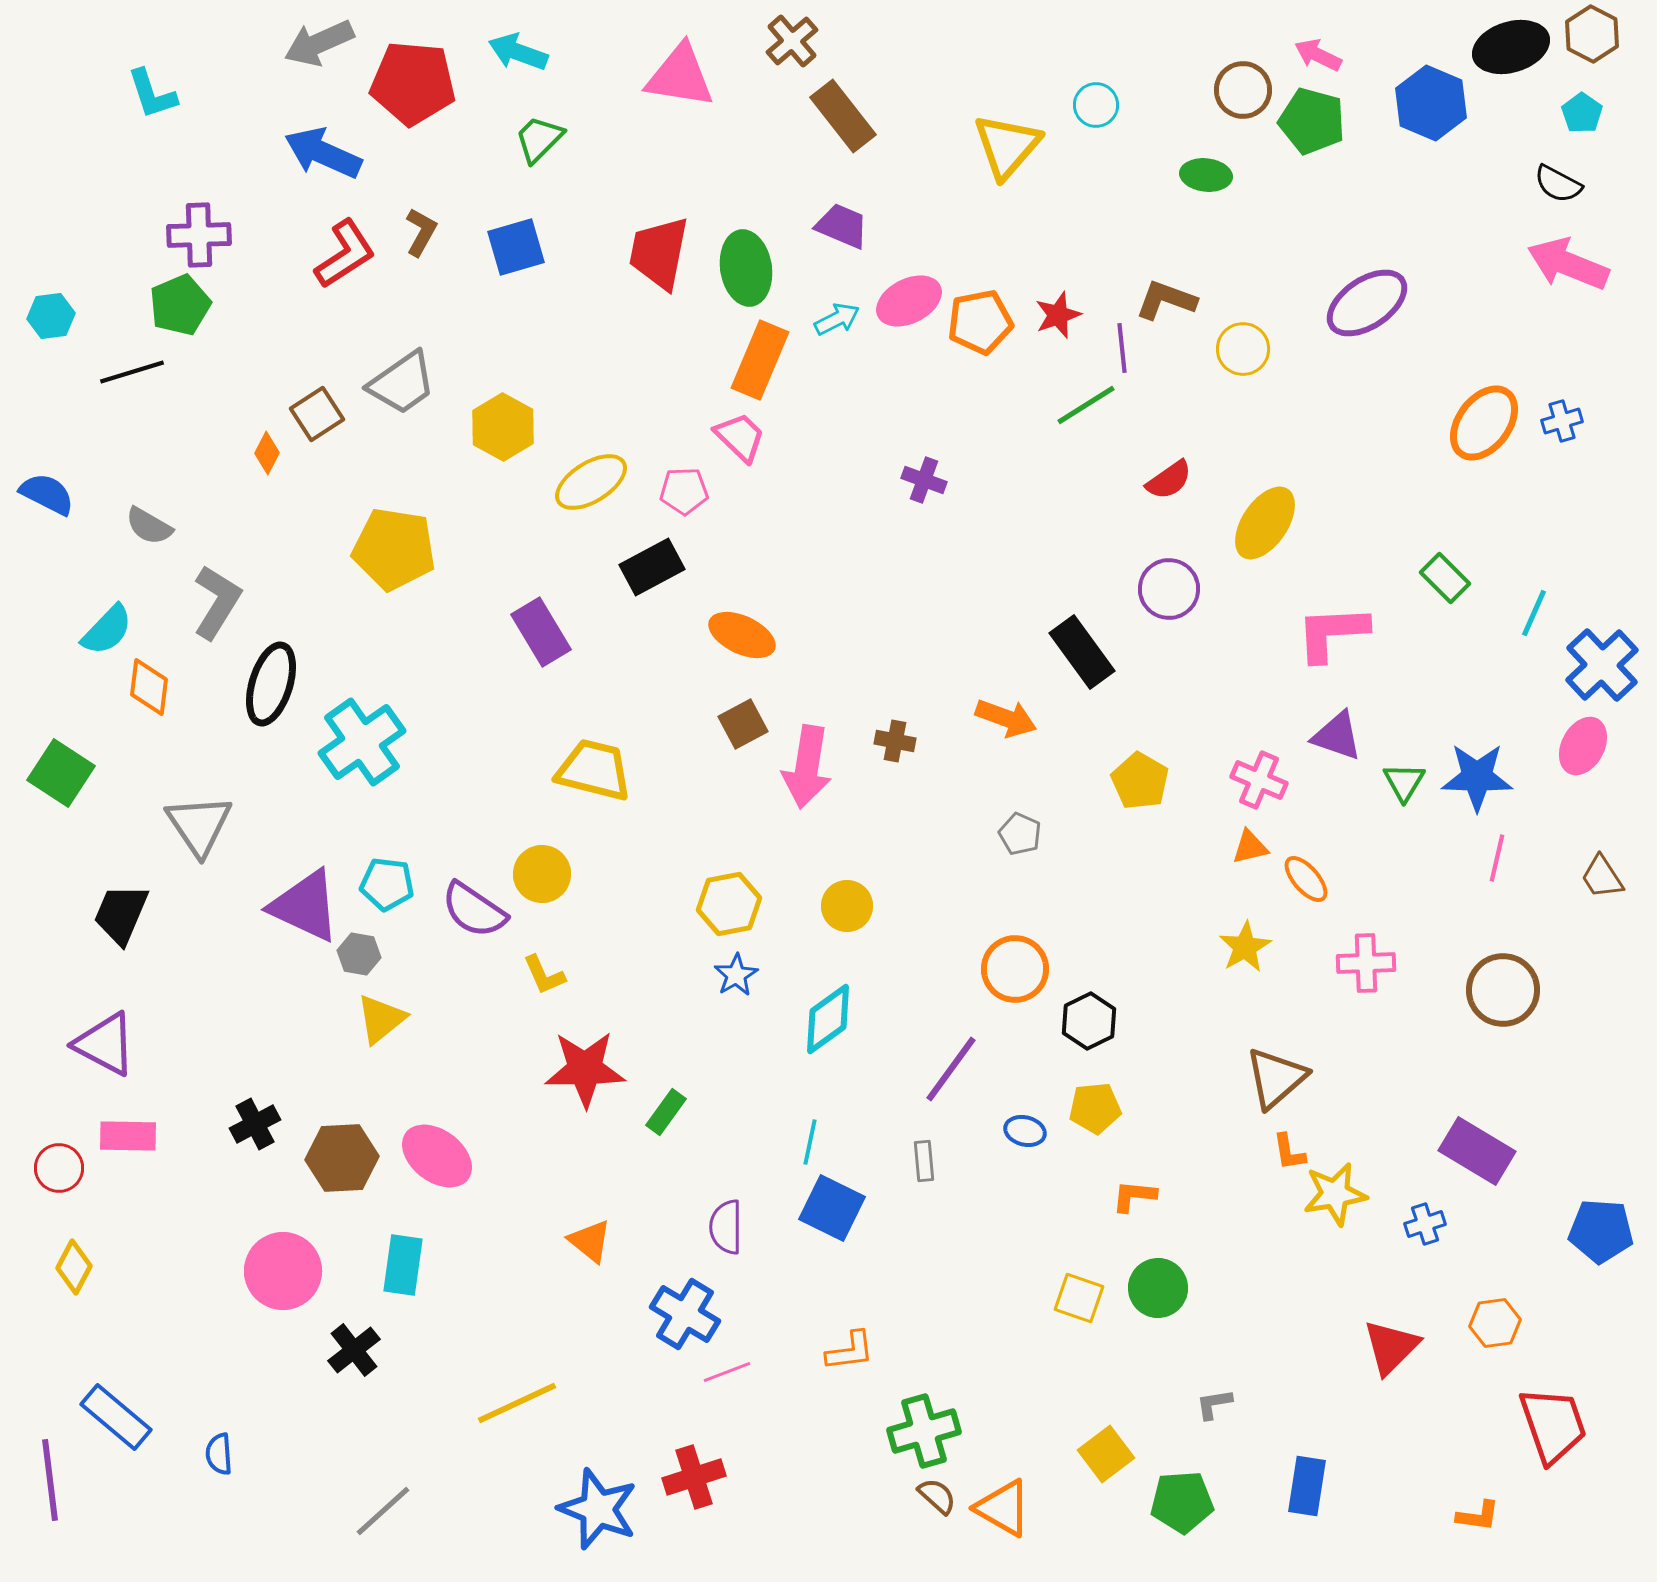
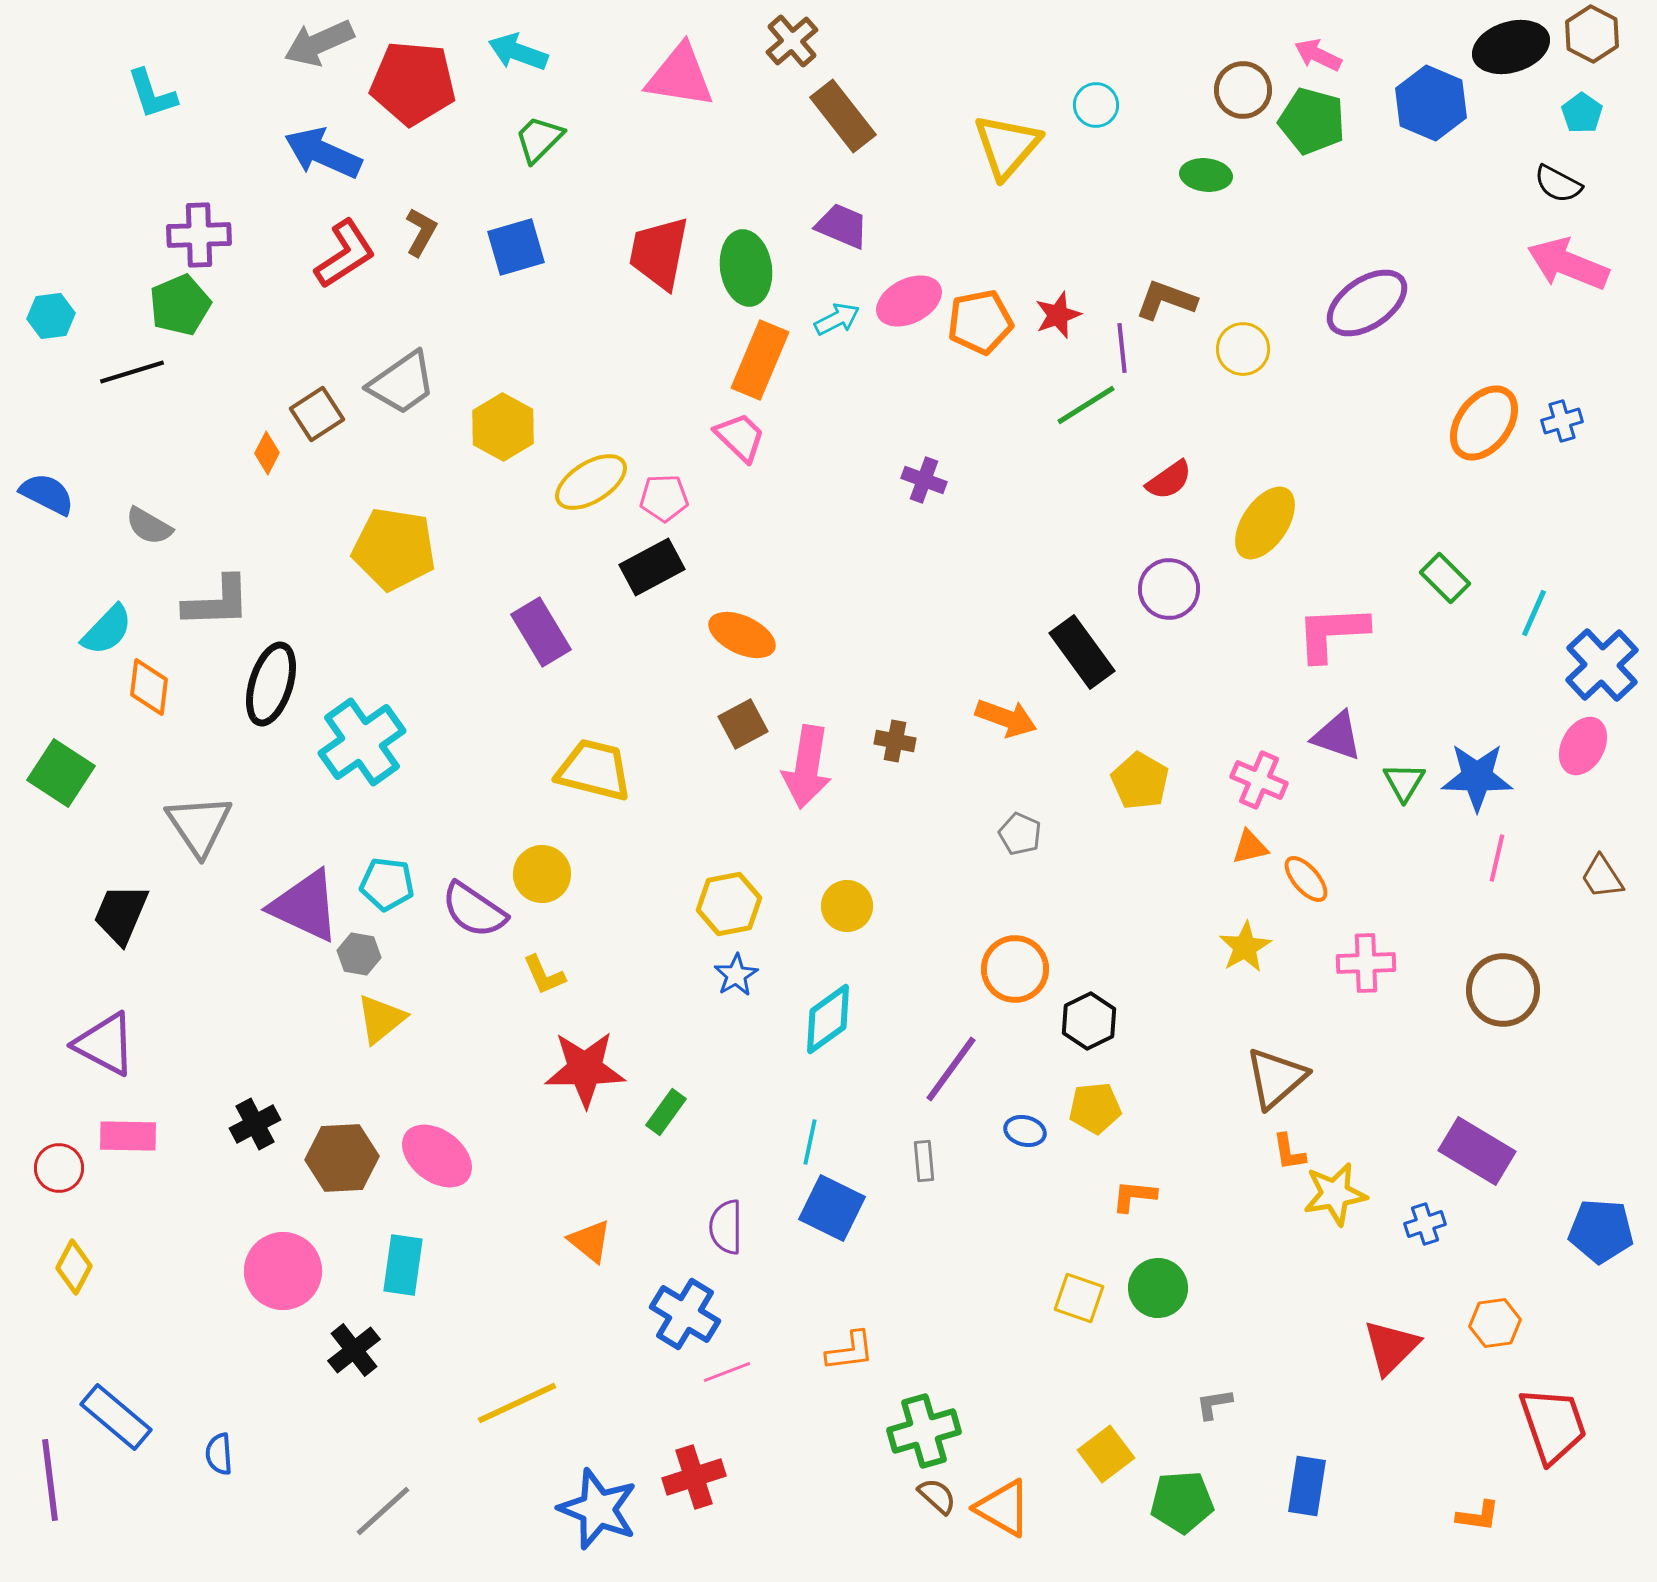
pink pentagon at (684, 491): moved 20 px left, 7 px down
gray L-shape at (217, 602): rotated 56 degrees clockwise
